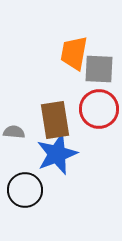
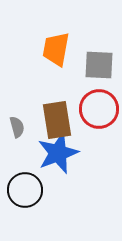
orange trapezoid: moved 18 px left, 4 px up
gray square: moved 4 px up
brown rectangle: moved 2 px right
gray semicircle: moved 3 px right, 5 px up; rotated 70 degrees clockwise
blue star: moved 1 px right, 1 px up
